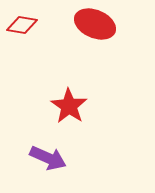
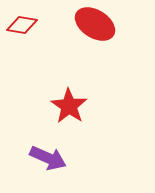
red ellipse: rotated 9 degrees clockwise
